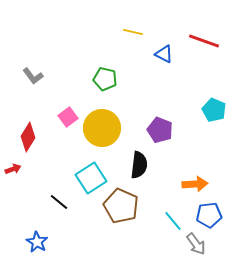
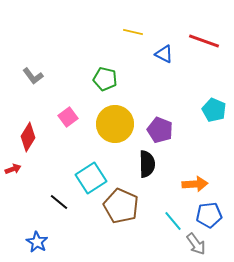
yellow circle: moved 13 px right, 4 px up
black semicircle: moved 8 px right, 1 px up; rotated 8 degrees counterclockwise
